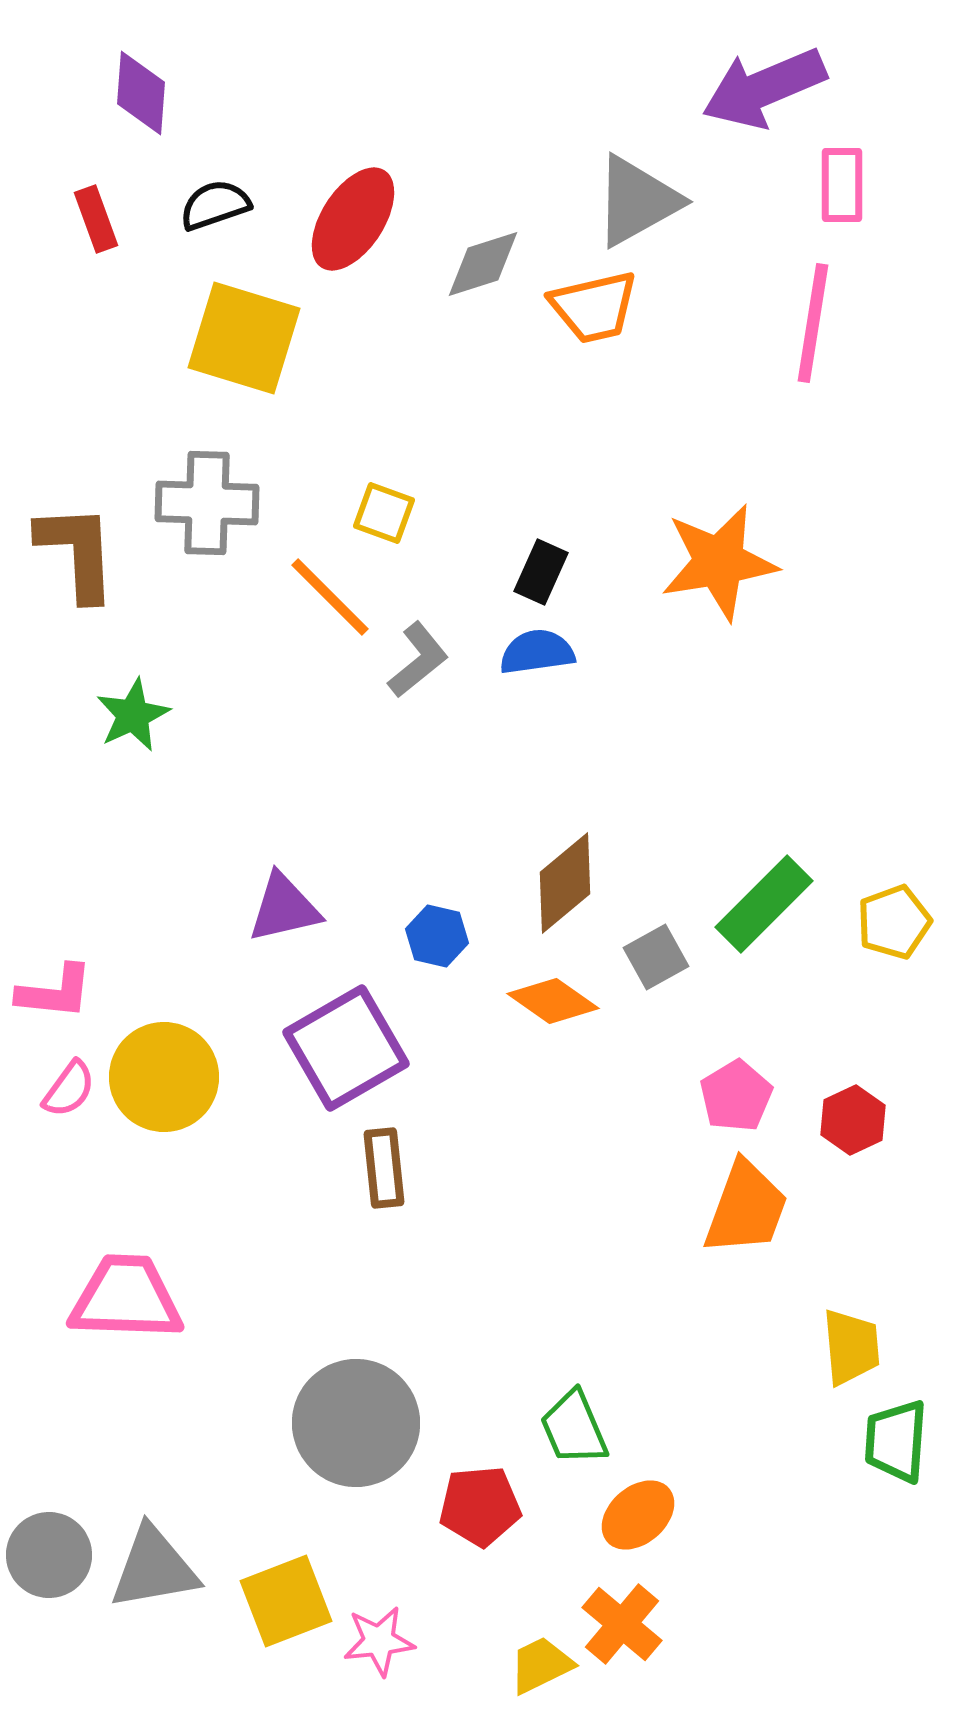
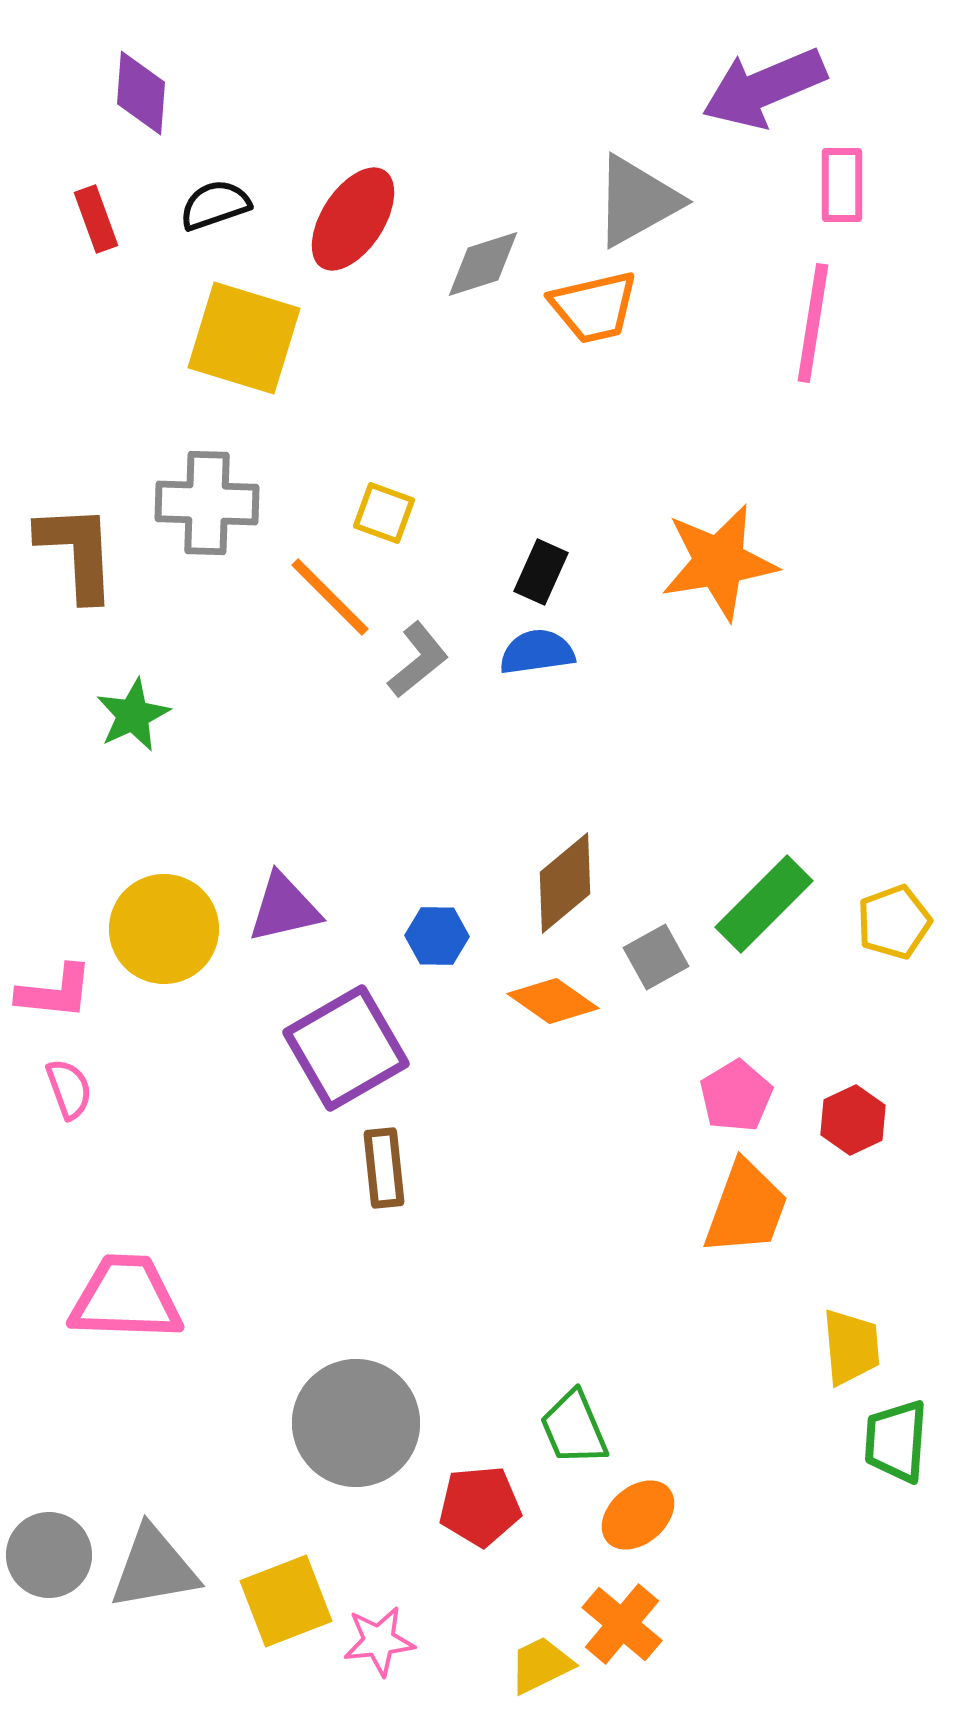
blue hexagon at (437, 936): rotated 12 degrees counterclockwise
yellow circle at (164, 1077): moved 148 px up
pink semicircle at (69, 1089): rotated 56 degrees counterclockwise
